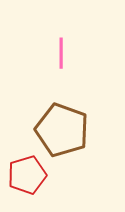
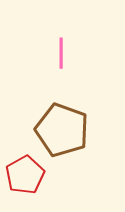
red pentagon: moved 2 px left; rotated 12 degrees counterclockwise
